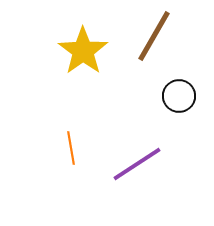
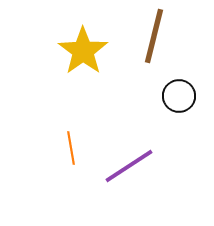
brown line: rotated 16 degrees counterclockwise
purple line: moved 8 px left, 2 px down
